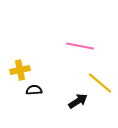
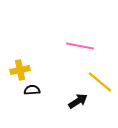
yellow line: moved 1 px up
black semicircle: moved 2 px left
